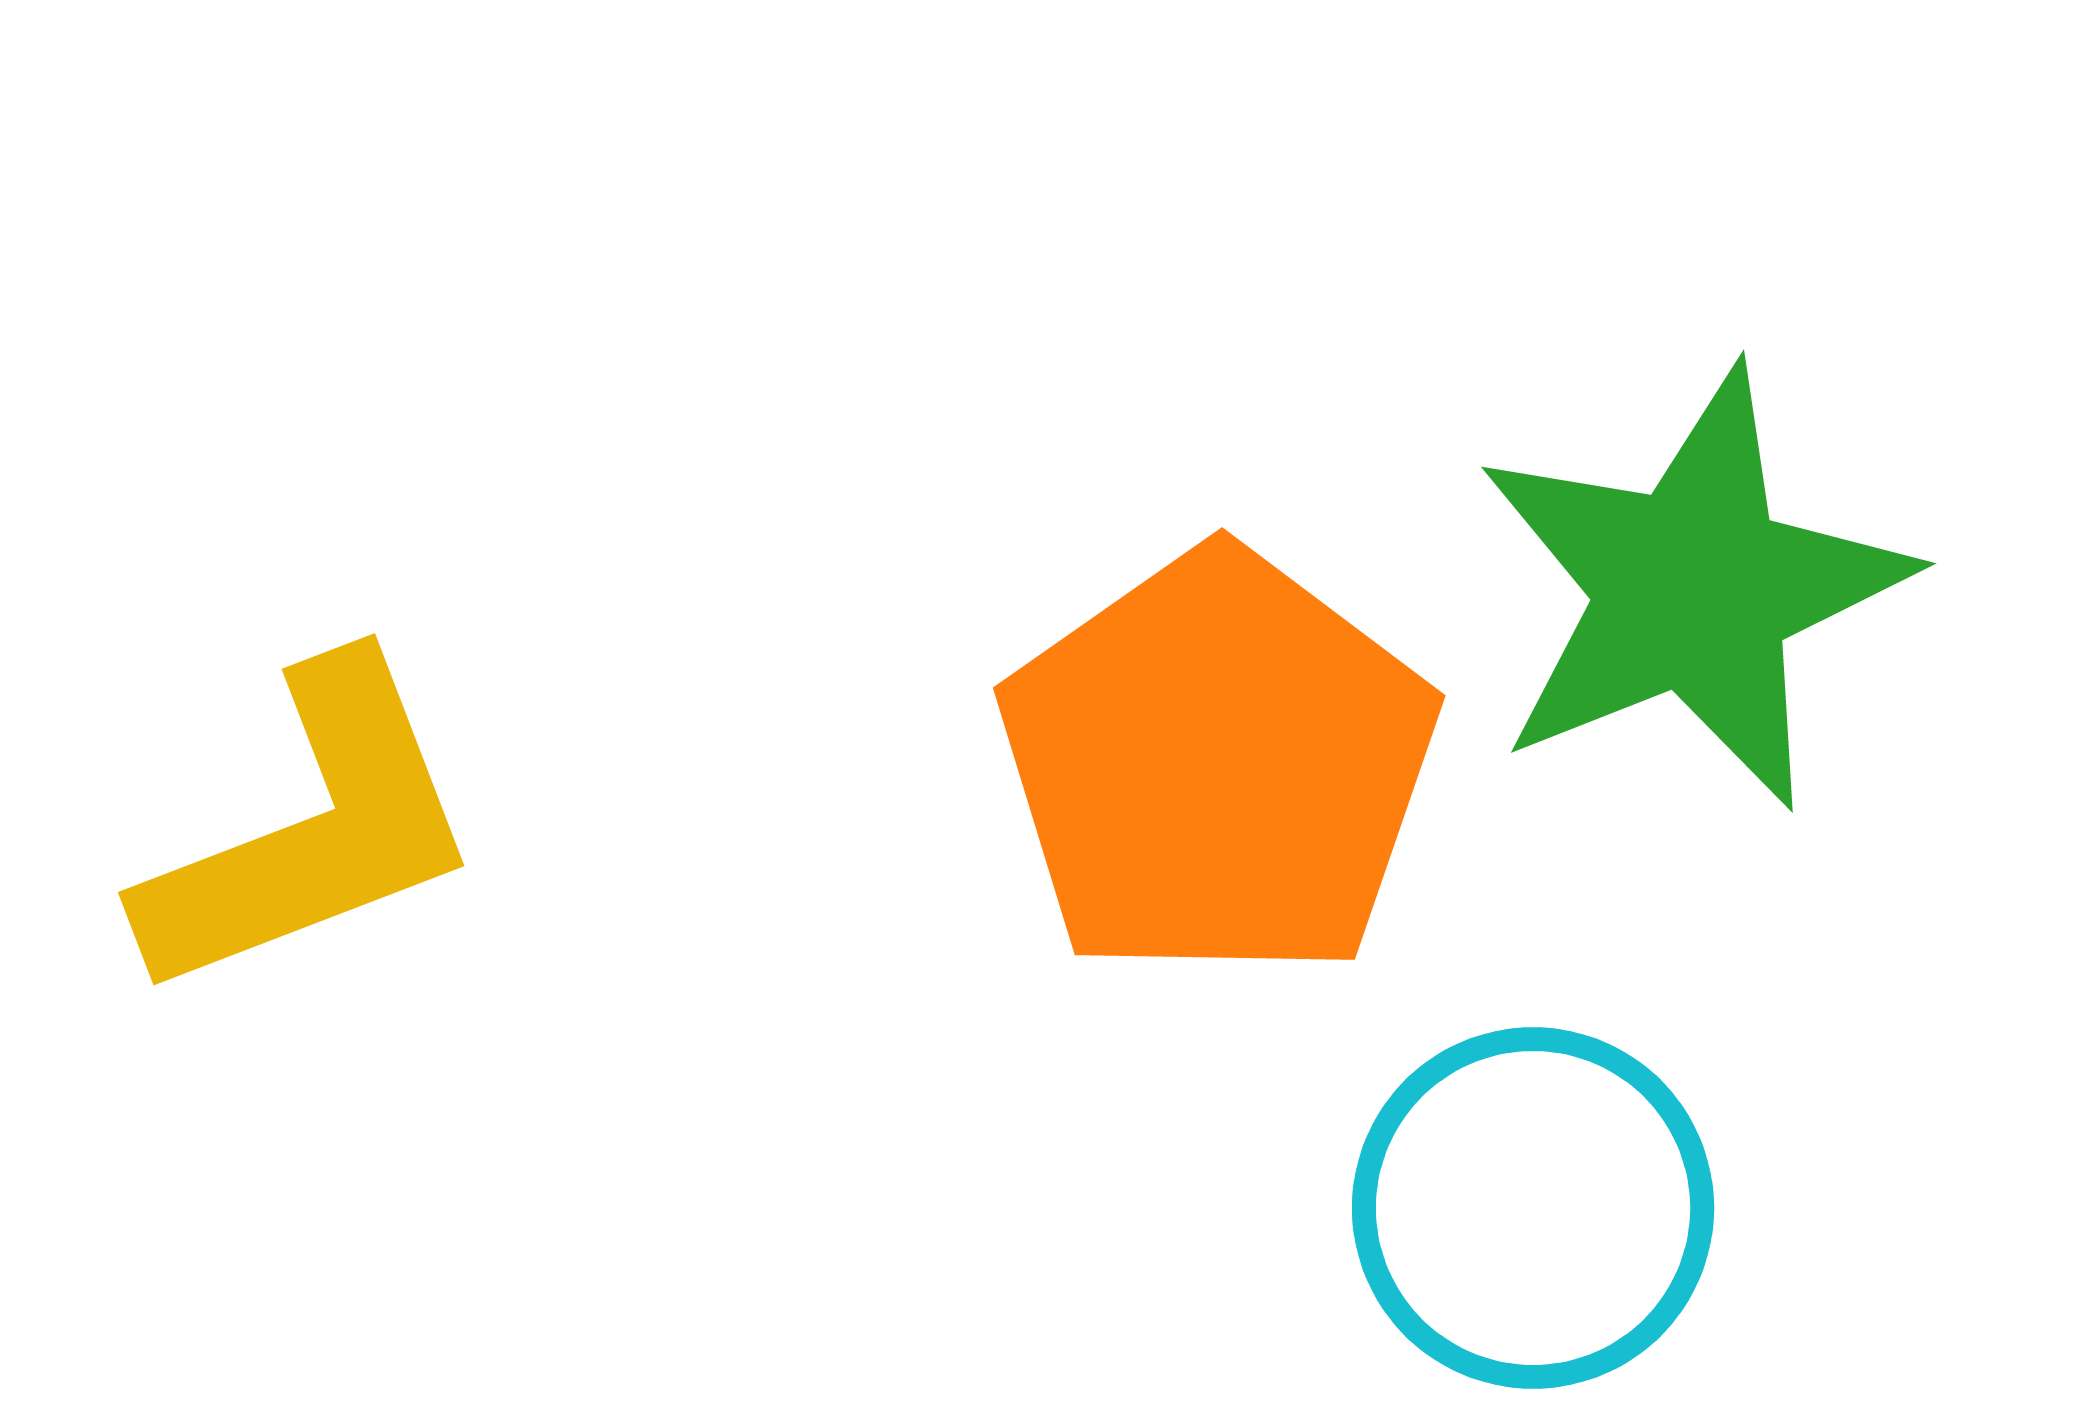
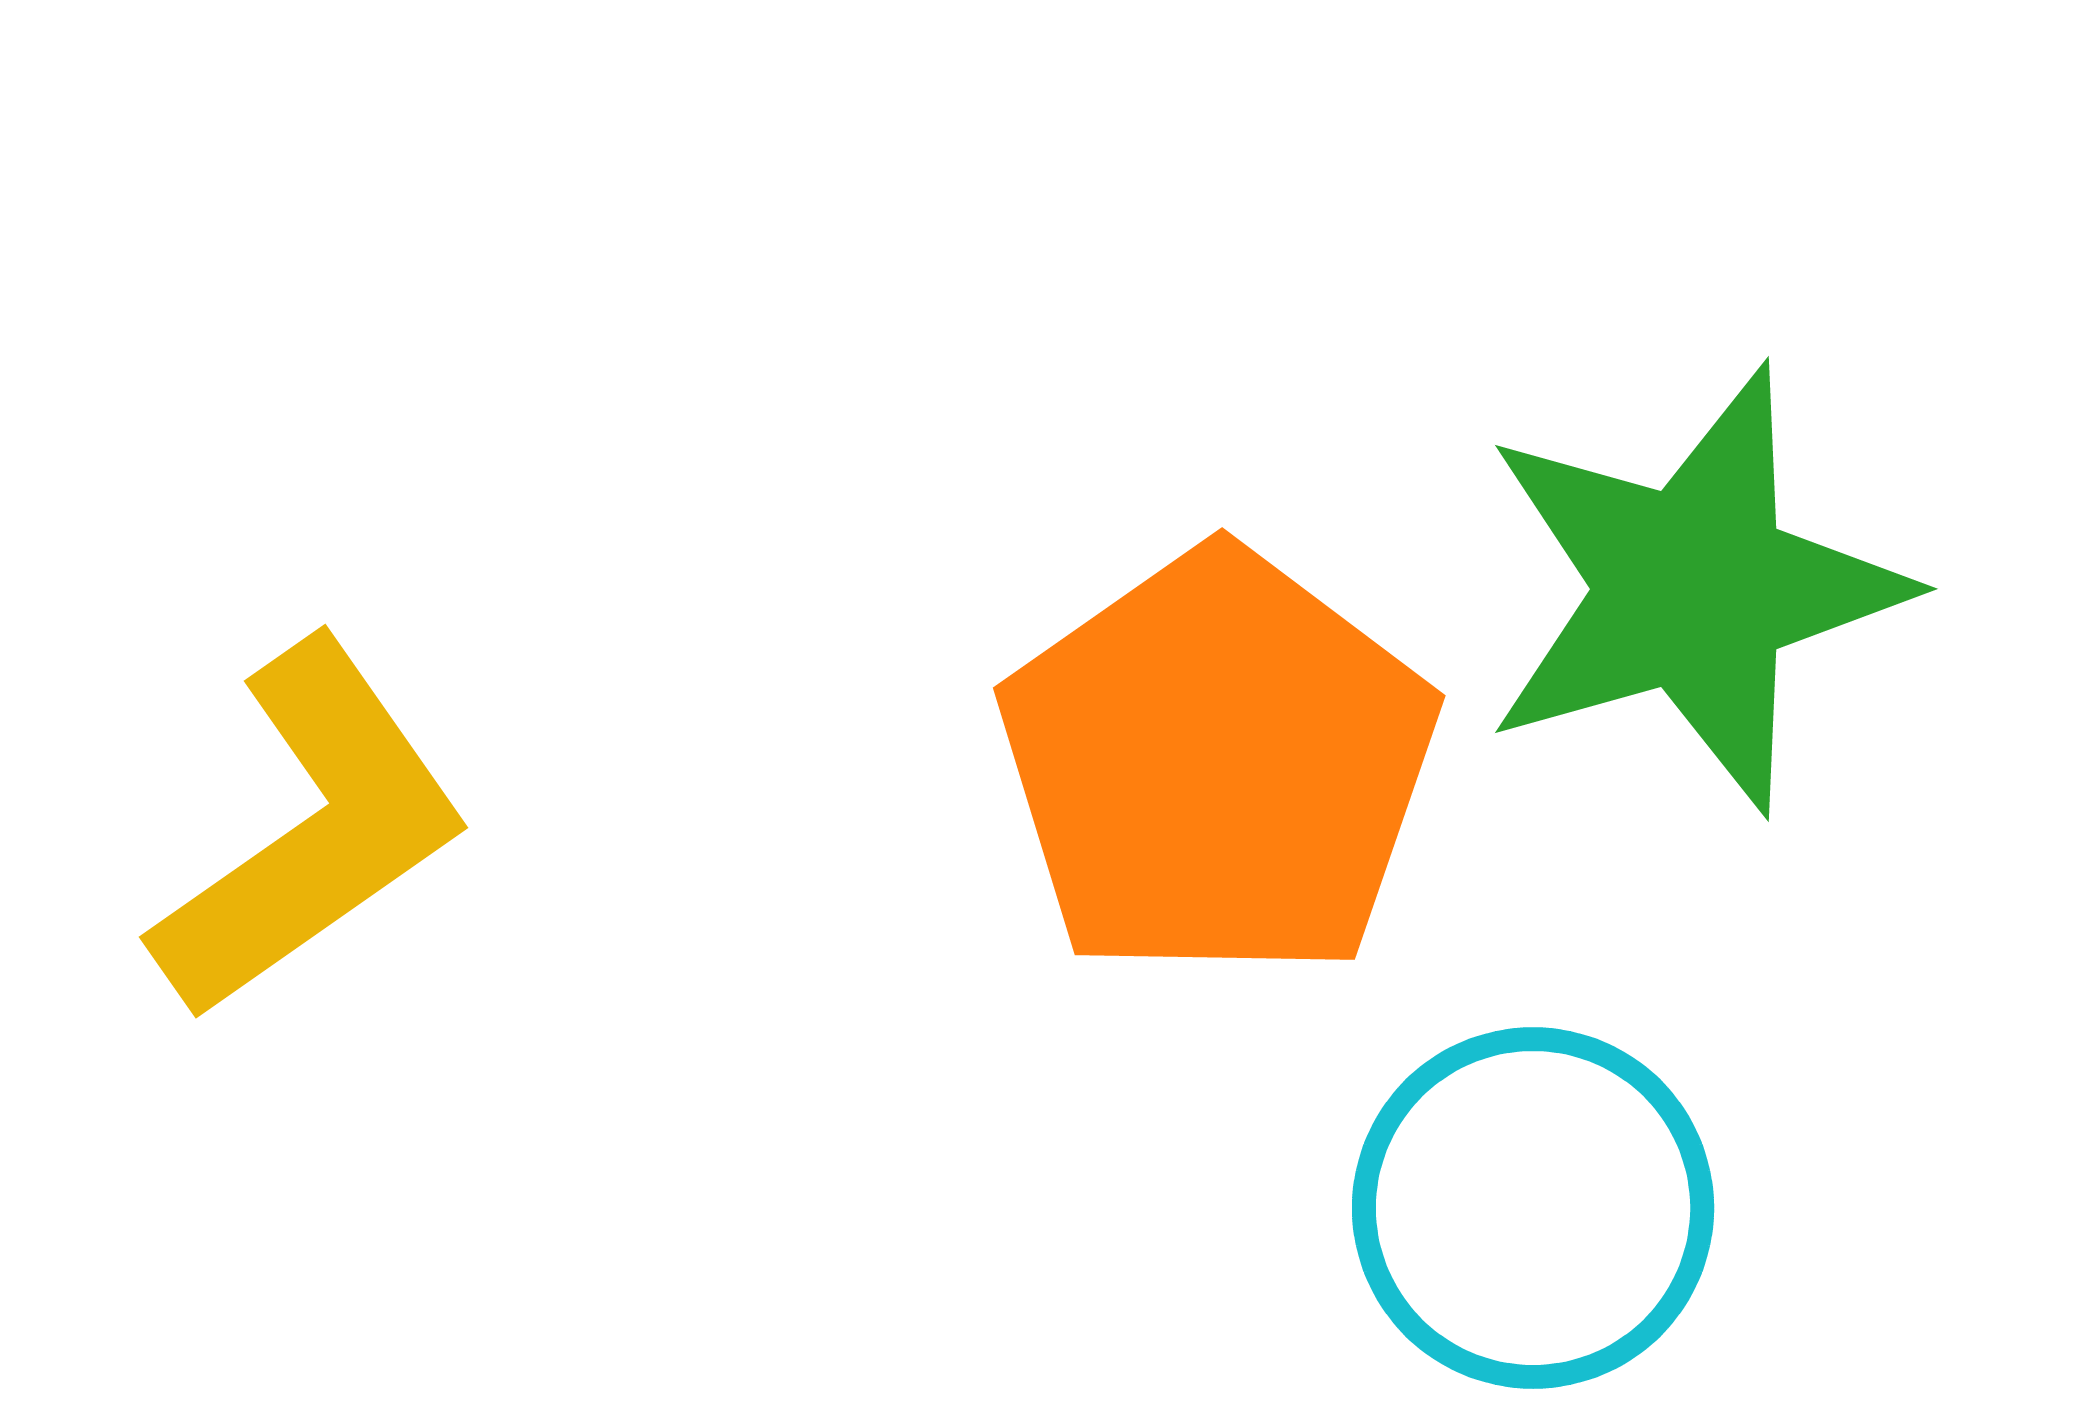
green star: rotated 6 degrees clockwise
yellow L-shape: rotated 14 degrees counterclockwise
